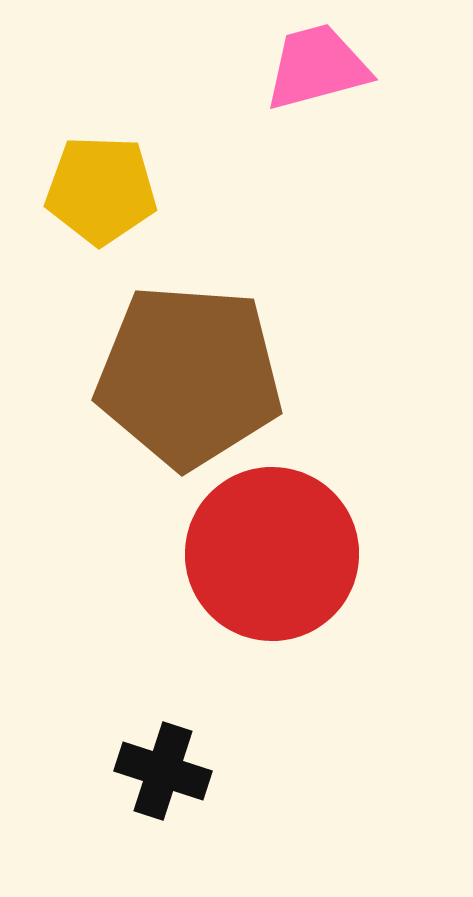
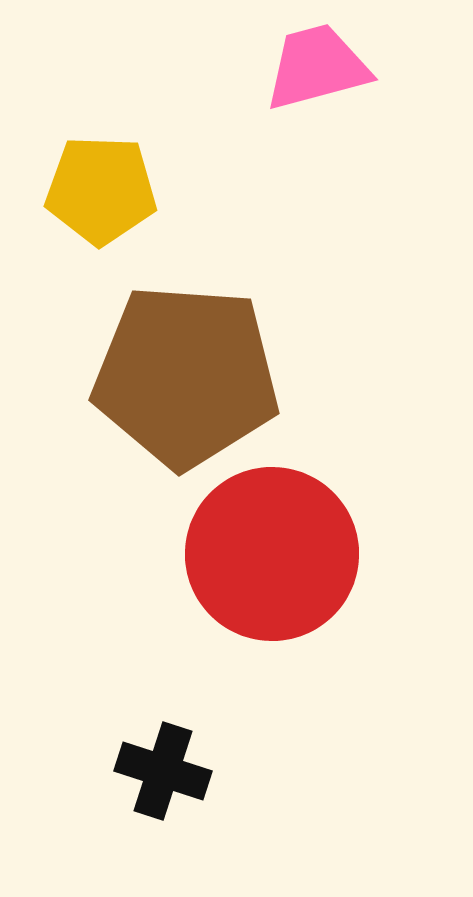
brown pentagon: moved 3 px left
